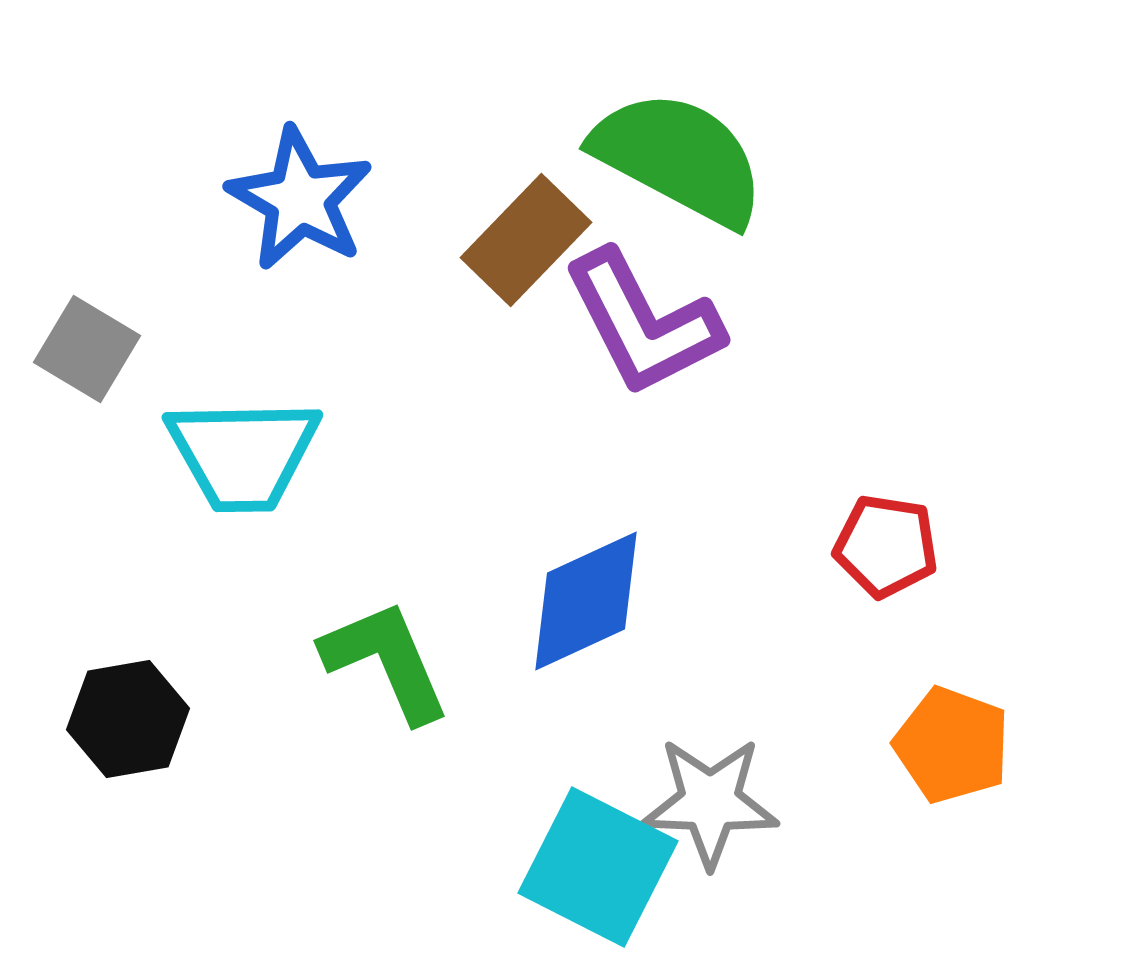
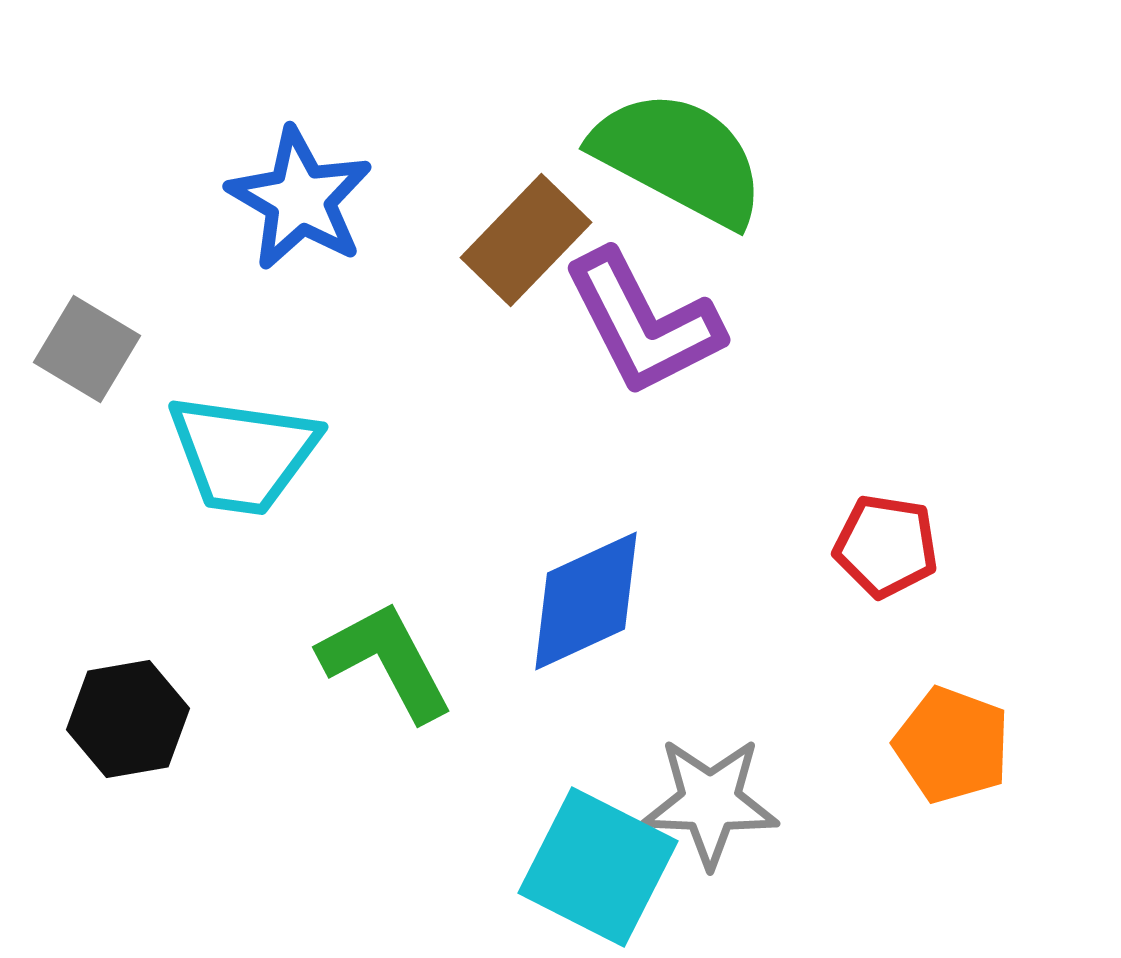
cyan trapezoid: rotated 9 degrees clockwise
green L-shape: rotated 5 degrees counterclockwise
